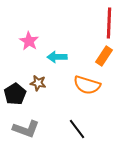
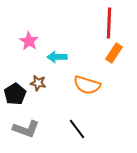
orange rectangle: moved 10 px right, 3 px up
